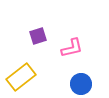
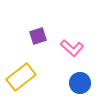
pink L-shape: rotated 55 degrees clockwise
blue circle: moved 1 px left, 1 px up
